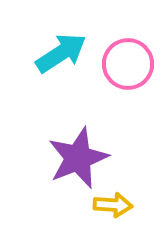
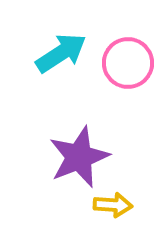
pink circle: moved 1 px up
purple star: moved 1 px right, 1 px up
